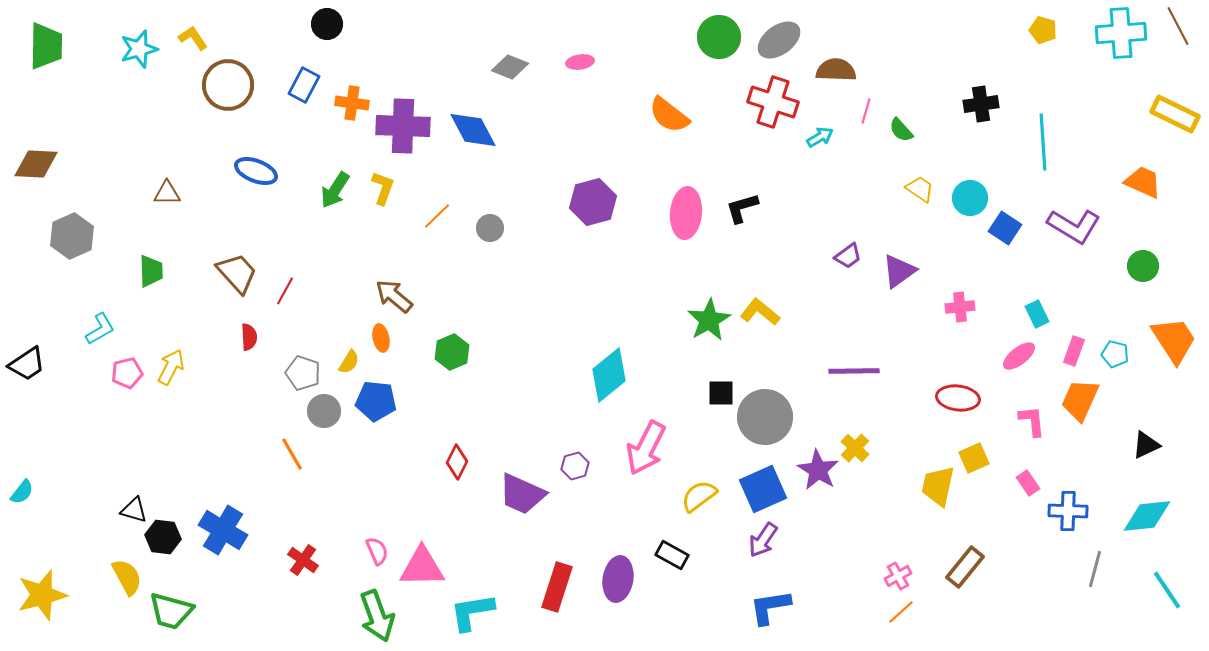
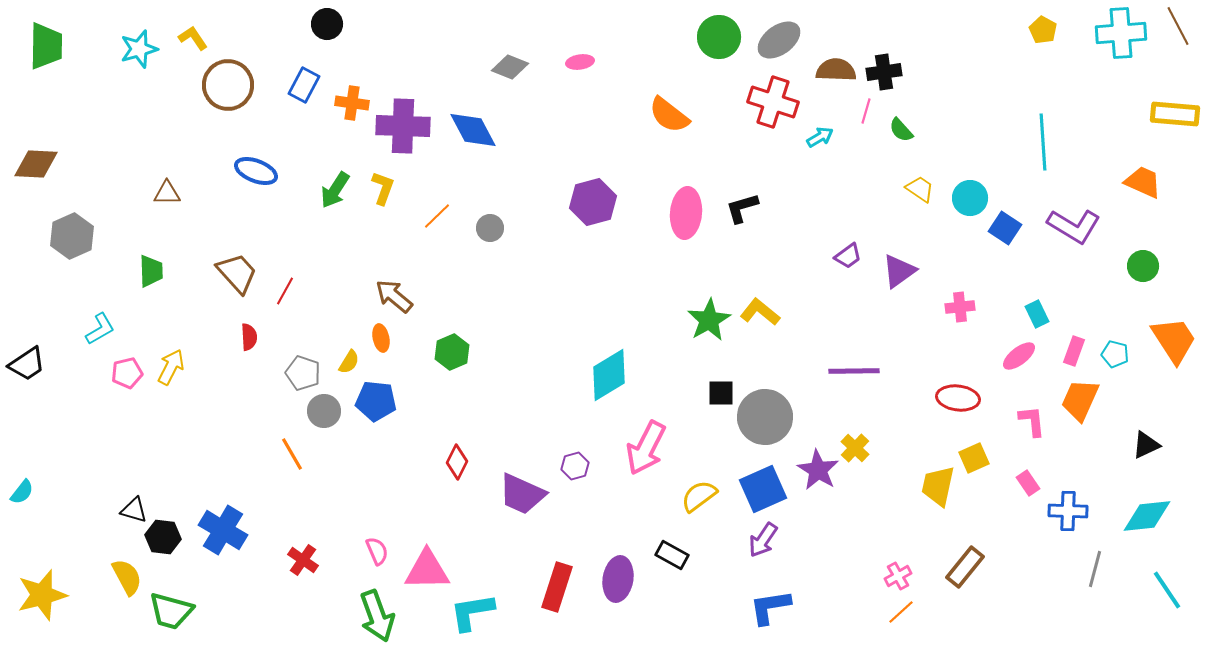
yellow pentagon at (1043, 30): rotated 12 degrees clockwise
black cross at (981, 104): moved 97 px left, 32 px up
yellow rectangle at (1175, 114): rotated 21 degrees counterclockwise
cyan diamond at (609, 375): rotated 8 degrees clockwise
pink triangle at (422, 567): moved 5 px right, 3 px down
